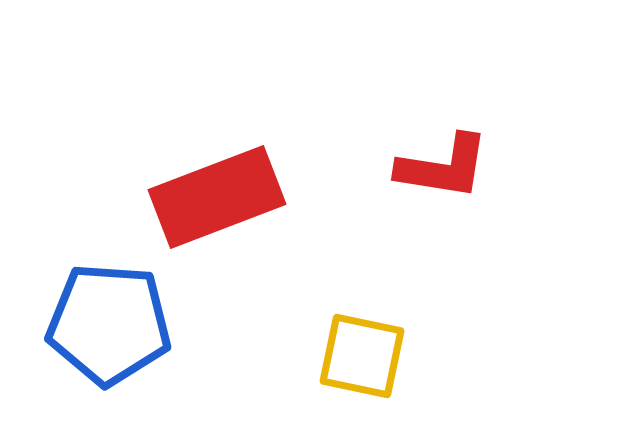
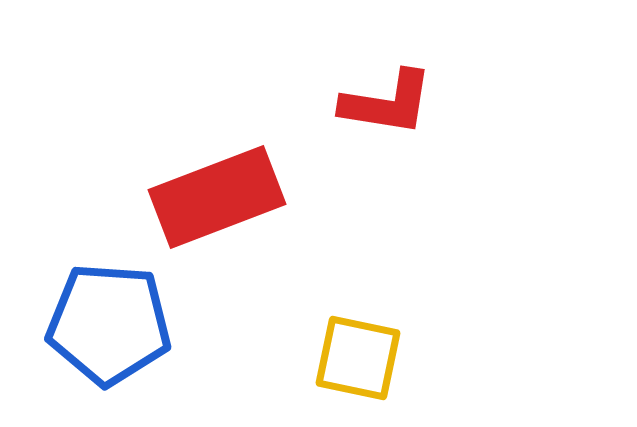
red L-shape: moved 56 px left, 64 px up
yellow square: moved 4 px left, 2 px down
